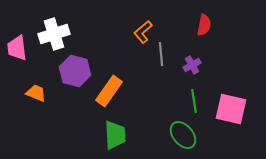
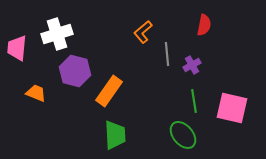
white cross: moved 3 px right
pink trapezoid: rotated 12 degrees clockwise
gray line: moved 6 px right
pink square: moved 1 px right, 1 px up
